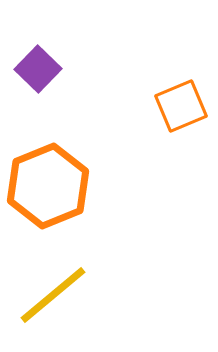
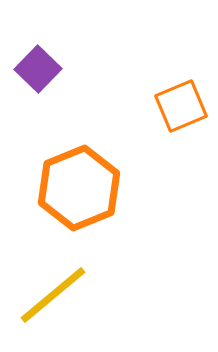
orange hexagon: moved 31 px right, 2 px down
